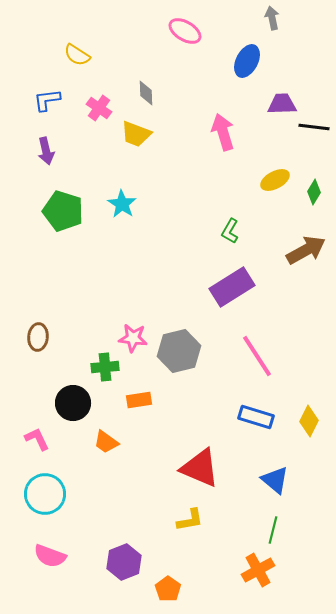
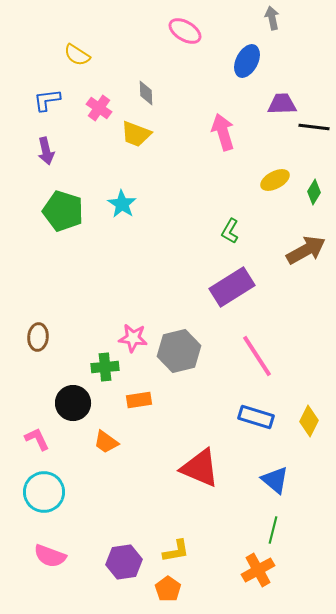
cyan circle: moved 1 px left, 2 px up
yellow L-shape: moved 14 px left, 31 px down
purple hexagon: rotated 12 degrees clockwise
